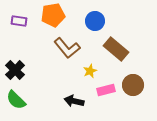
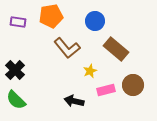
orange pentagon: moved 2 px left, 1 px down
purple rectangle: moved 1 px left, 1 px down
